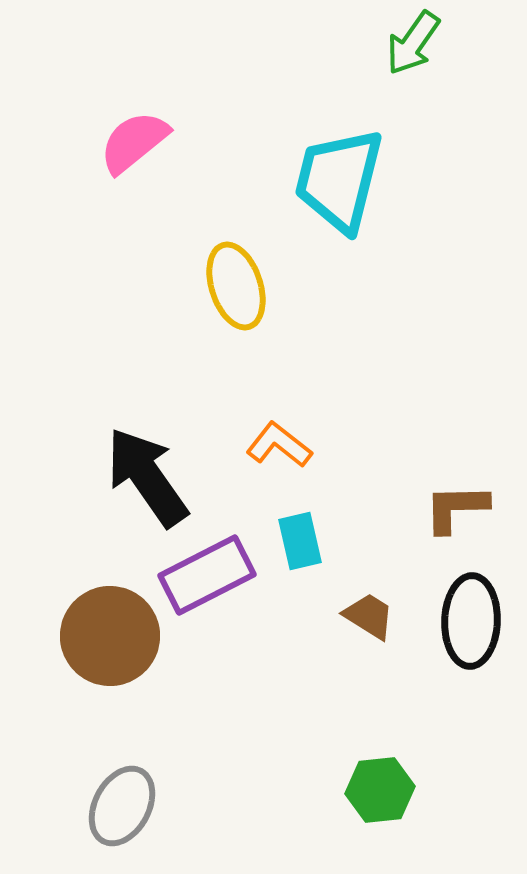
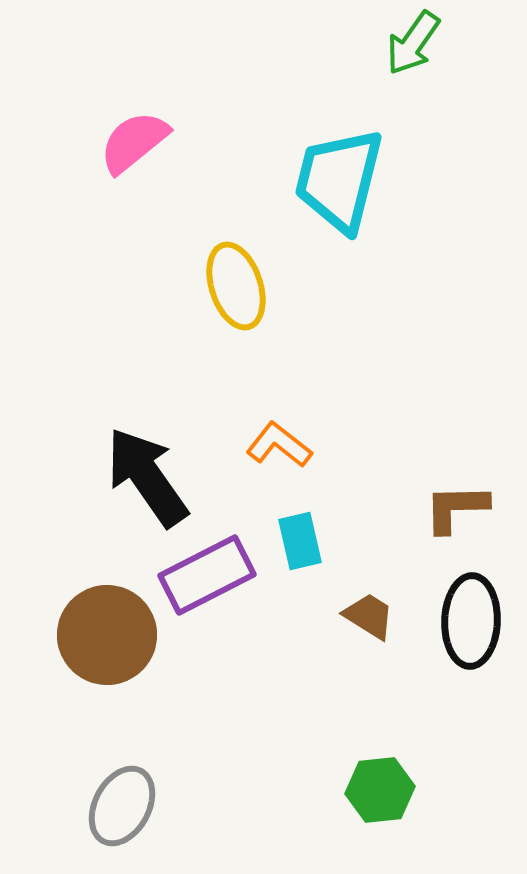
brown circle: moved 3 px left, 1 px up
